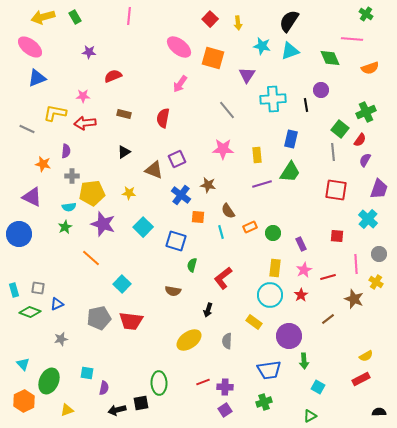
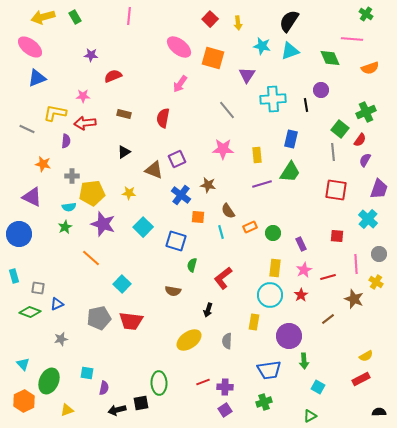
purple star at (89, 52): moved 2 px right, 3 px down
purple semicircle at (66, 151): moved 10 px up
cyan rectangle at (14, 290): moved 14 px up
yellow rectangle at (254, 322): rotated 63 degrees clockwise
